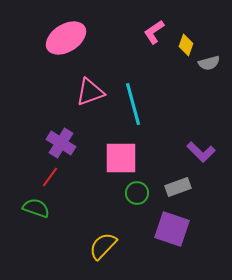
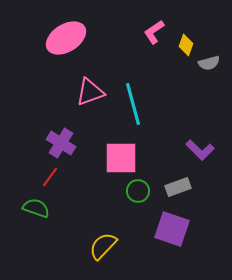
purple L-shape: moved 1 px left, 2 px up
green circle: moved 1 px right, 2 px up
